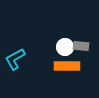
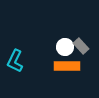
gray rectangle: rotated 42 degrees clockwise
cyan L-shape: moved 2 px down; rotated 35 degrees counterclockwise
